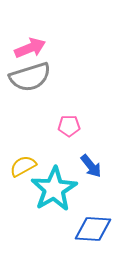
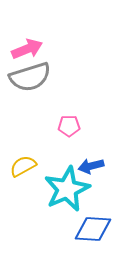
pink arrow: moved 3 px left, 1 px down
blue arrow: rotated 115 degrees clockwise
cyan star: moved 13 px right; rotated 6 degrees clockwise
